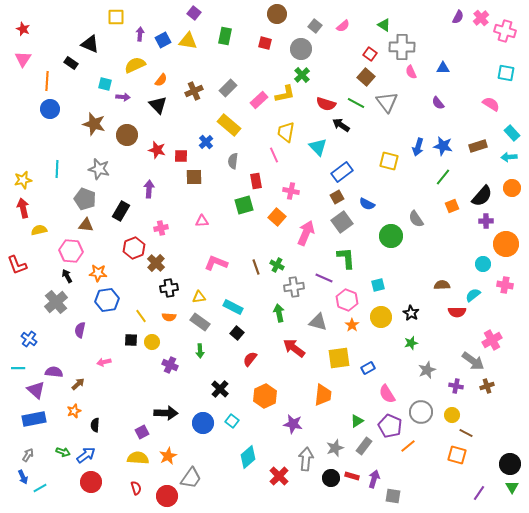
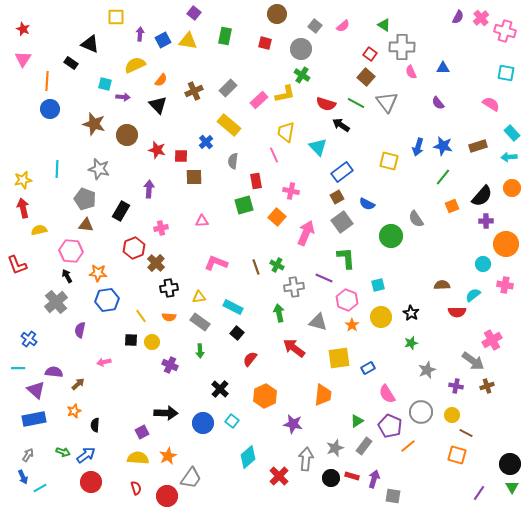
green cross at (302, 75): rotated 14 degrees counterclockwise
